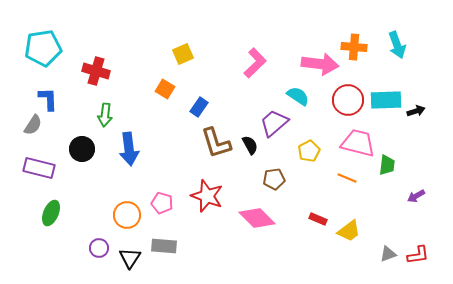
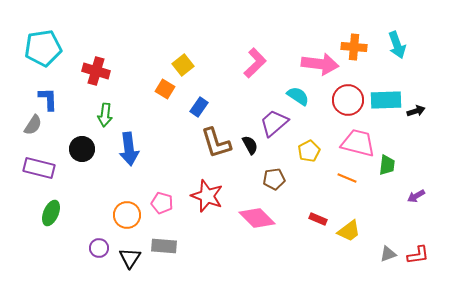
yellow square: moved 11 px down; rotated 15 degrees counterclockwise
